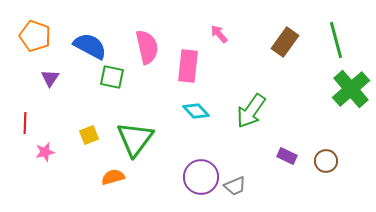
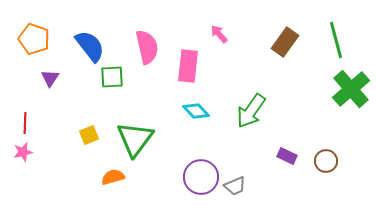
orange pentagon: moved 1 px left, 3 px down
blue semicircle: rotated 24 degrees clockwise
green square: rotated 15 degrees counterclockwise
pink star: moved 22 px left
